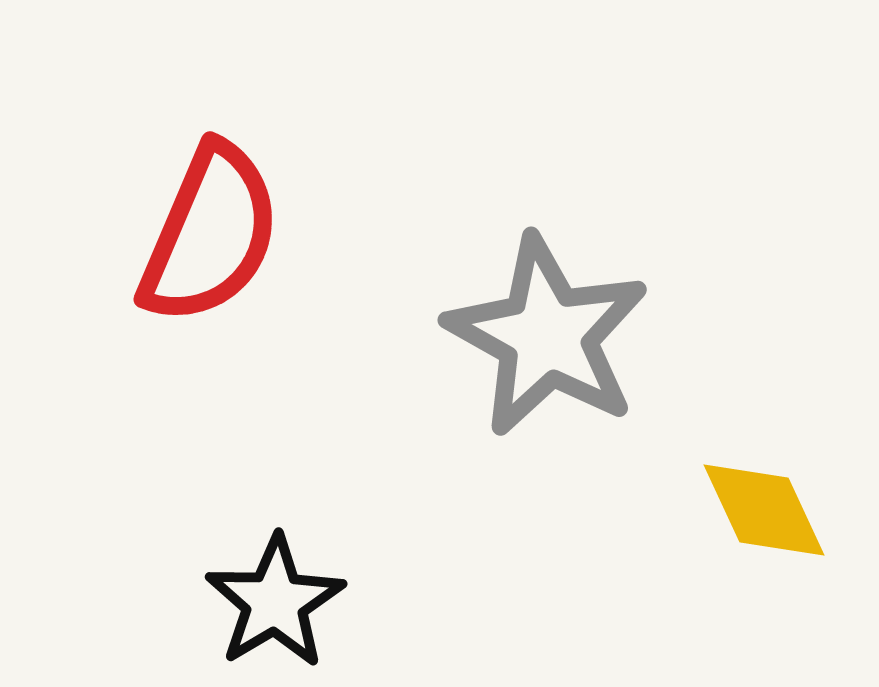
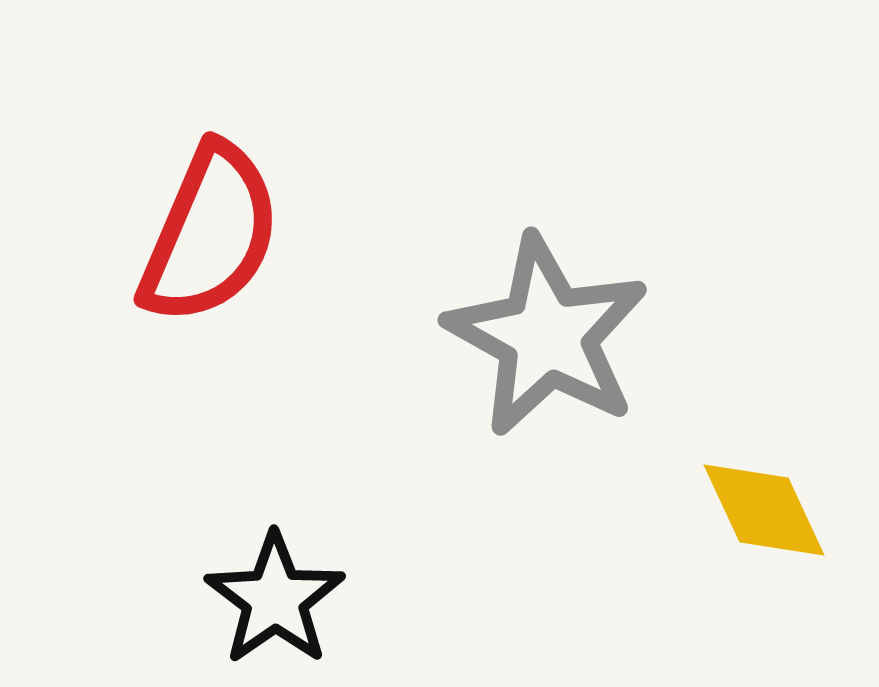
black star: moved 3 px up; rotated 4 degrees counterclockwise
